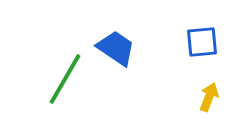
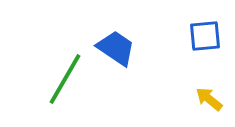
blue square: moved 3 px right, 6 px up
yellow arrow: moved 2 px down; rotated 72 degrees counterclockwise
